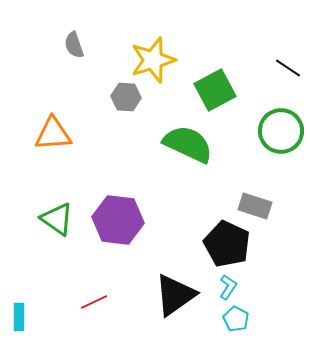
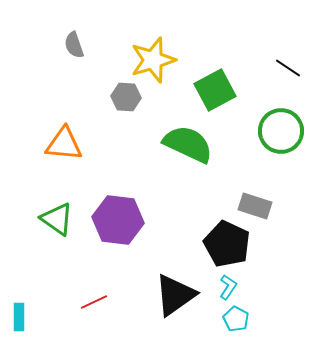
orange triangle: moved 11 px right, 10 px down; rotated 9 degrees clockwise
